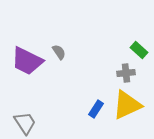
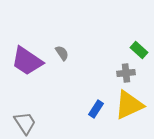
gray semicircle: moved 3 px right, 1 px down
purple trapezoid: rotated 8 degrees clockwise
yellow triangle: moved 2 px right
